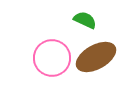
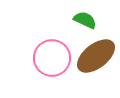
brown ellipse: moved 1 px up; rotated 9 degrees counterclockwise
